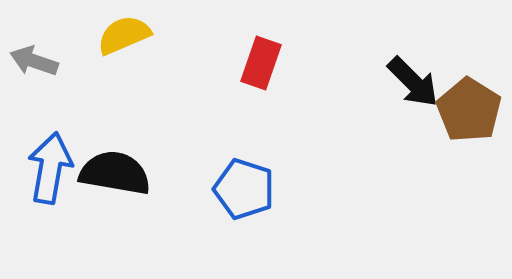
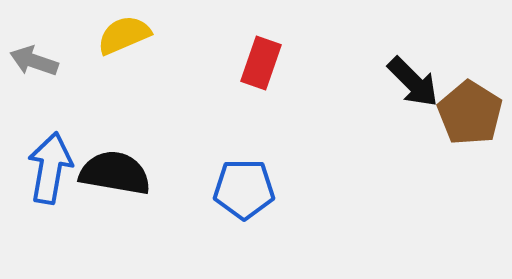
brown pentagon: moved 1 px right, 3 px down
blue pentagon: rotated 18 degrees counterclockwise
